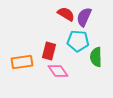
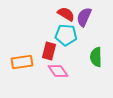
cyan pentagon: moved 12 px left, 6 px up
